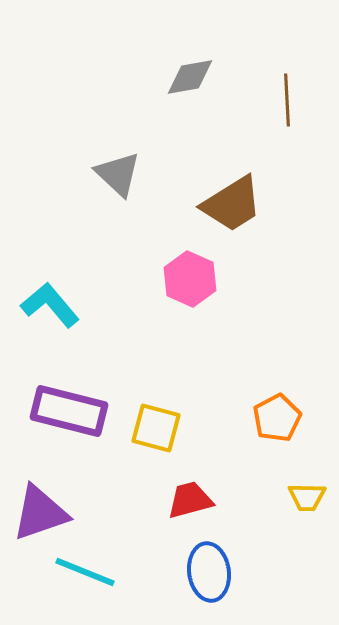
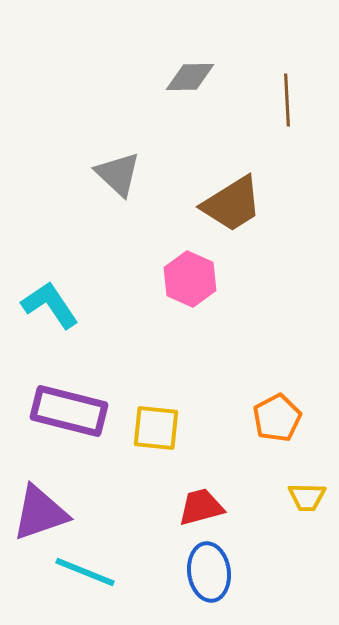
gray diamond: rotated 9 degrees clockwise
cyan L-shape: rotated 6 degrees clockwise
yellow square: rotated 9 degrees counterclockwise
red trapezoid: moved 11 px right, 7 px down
